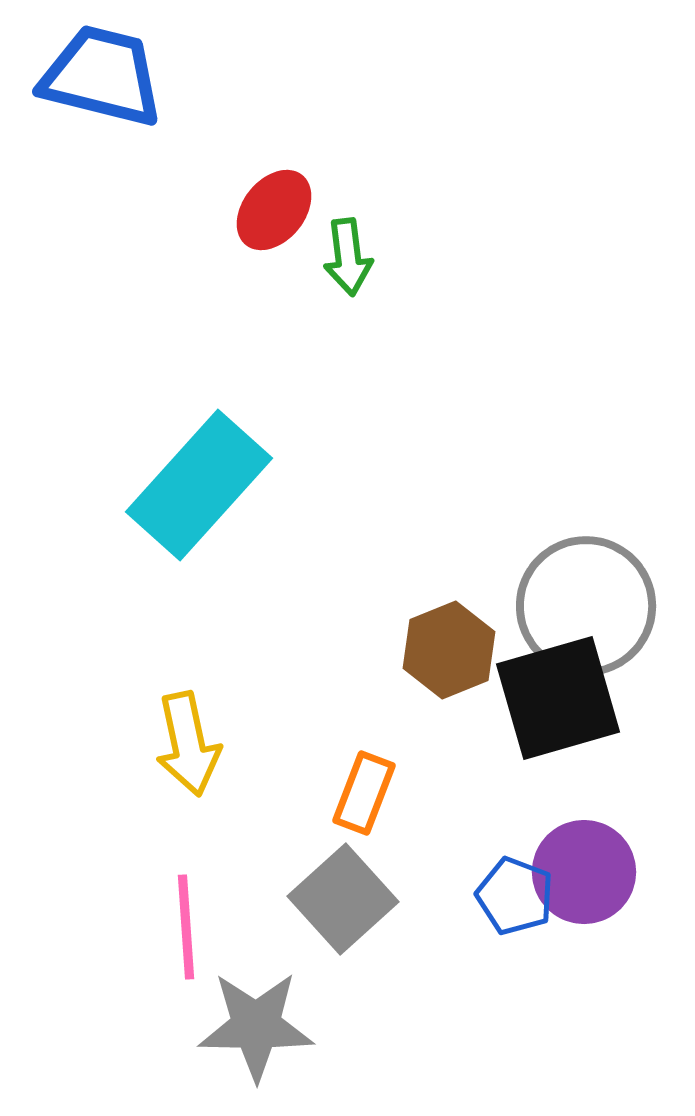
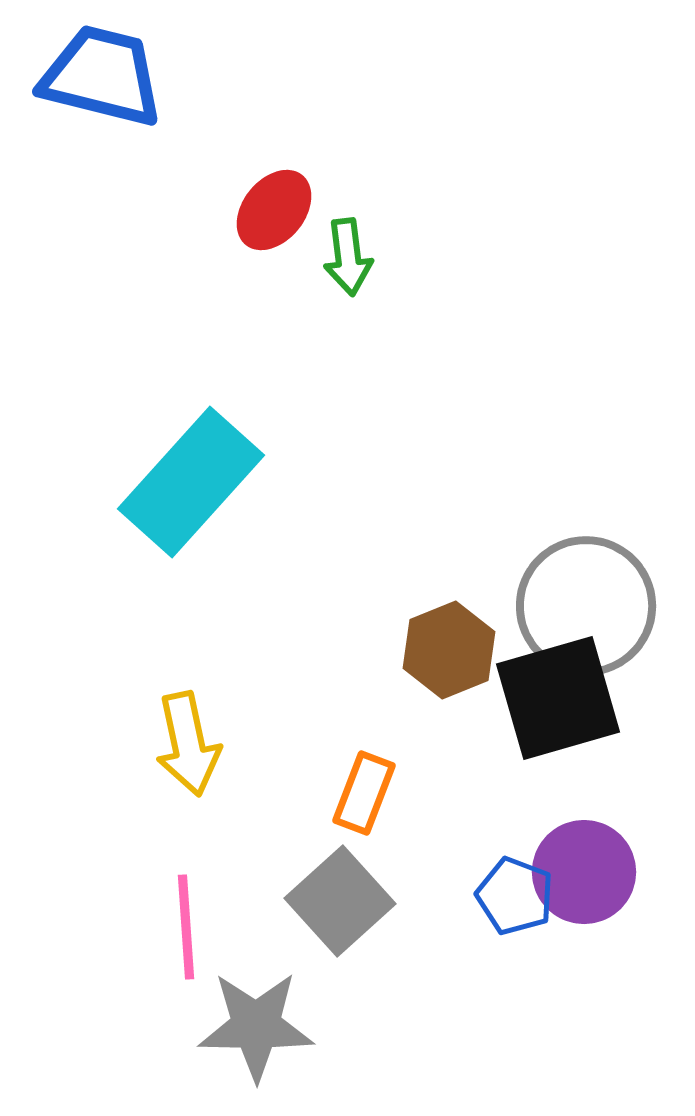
cyan rectangle: moved 8 px left, 3 px up
gray square: moved 3 px left, 2 px down
